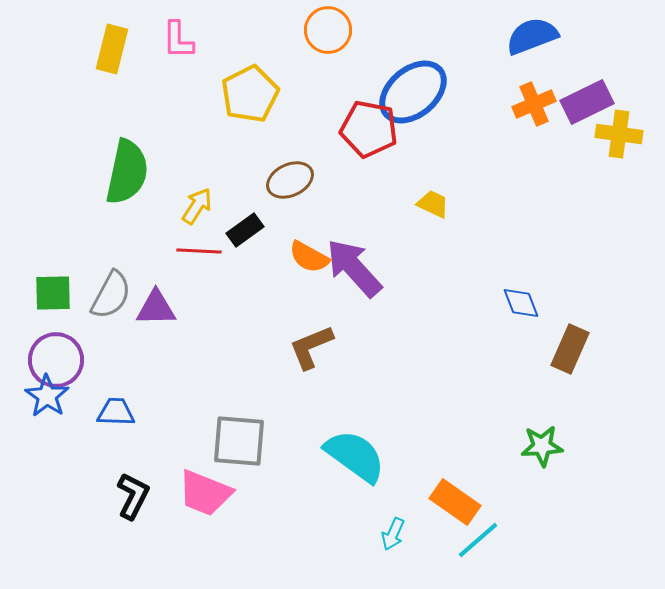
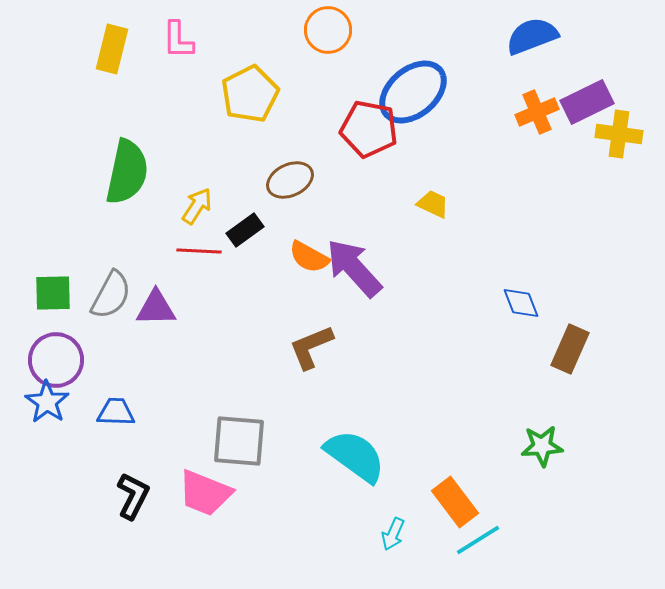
orange cross: moved 3 px right, 8 px down
blue star: moved 6 px down
orange rectangle: rotated 18 degrees clockwise
cyan line: rotated 9 degrees clockwise
